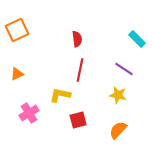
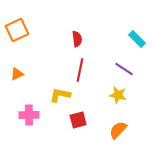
pink cross: moved 2 px down; rotated 30 degrees clockwise
